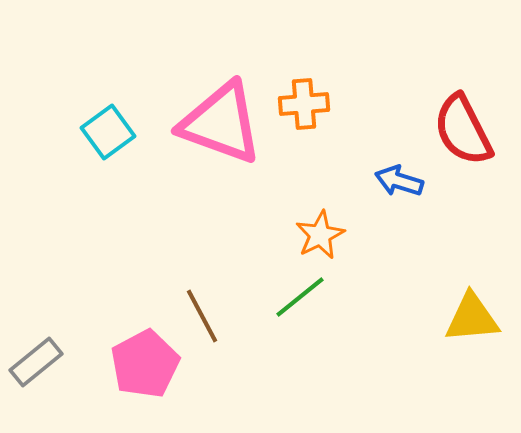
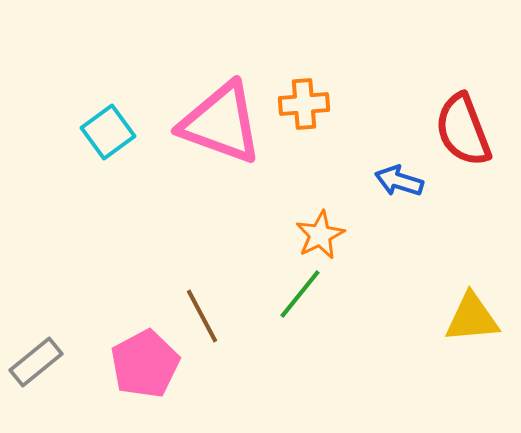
red semicircle: rotated 6 degrees clockwise
green line: moved 3 px up; rotated 12 degrees counterclockwise
